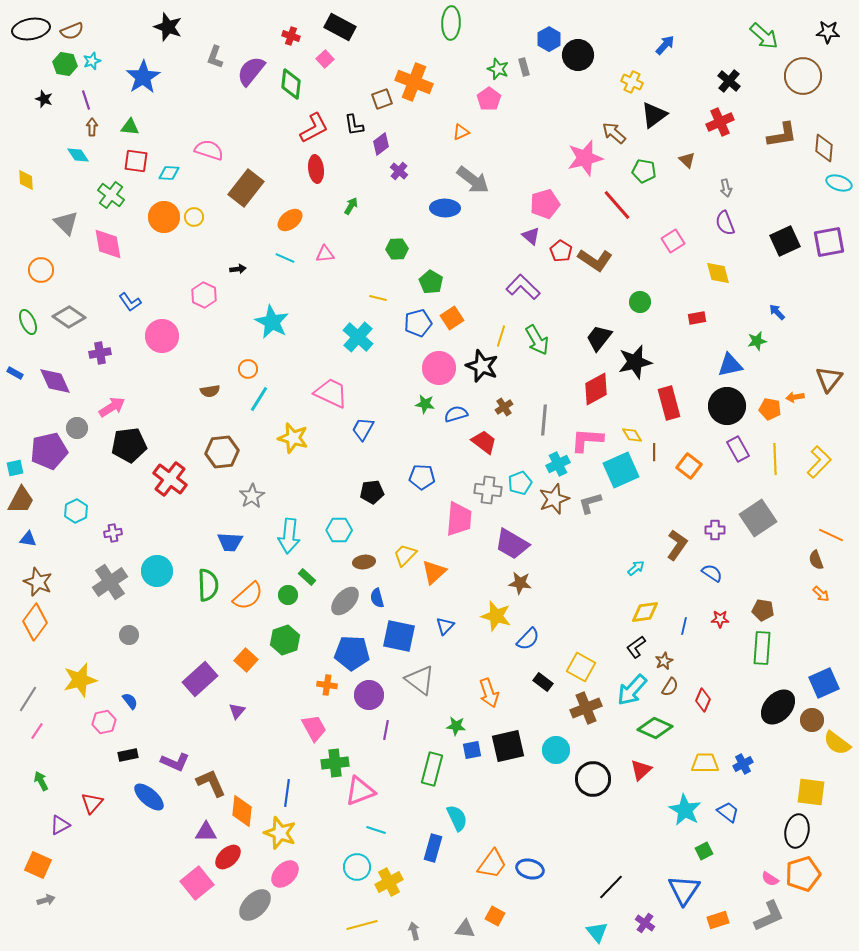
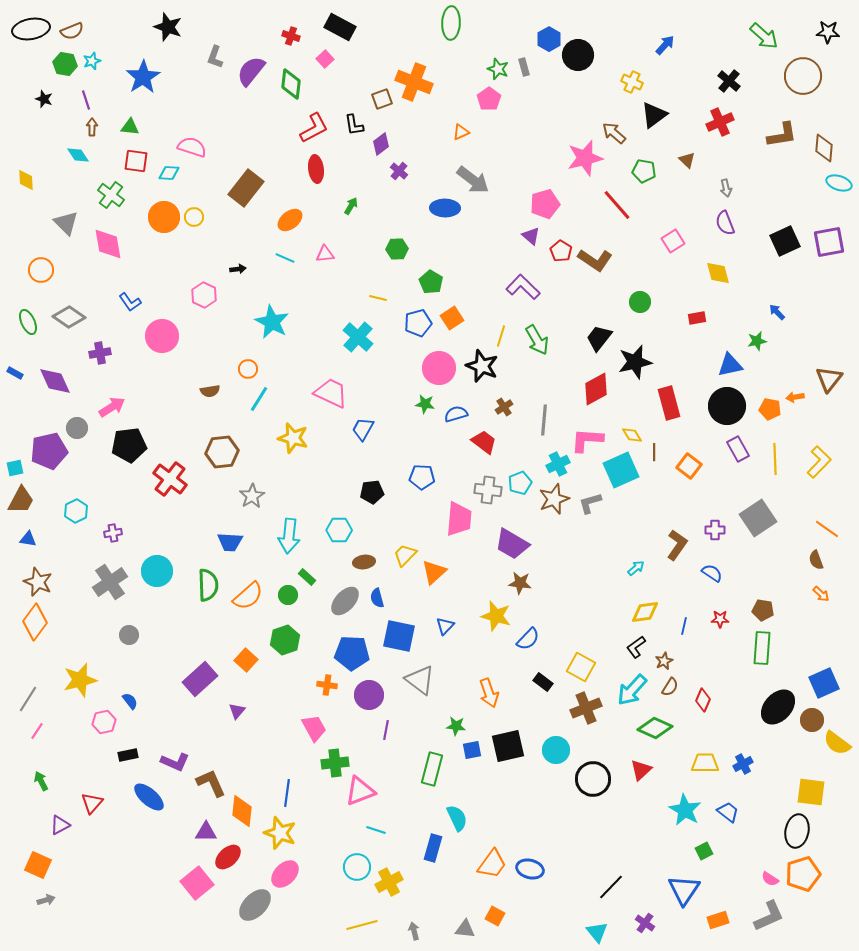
pink semicircle at (209, 150): moved 17 px left, 3 px up
orange line at (831, 535): moved 4 px left, 6 px up; rotated 10 degrees clockwise
